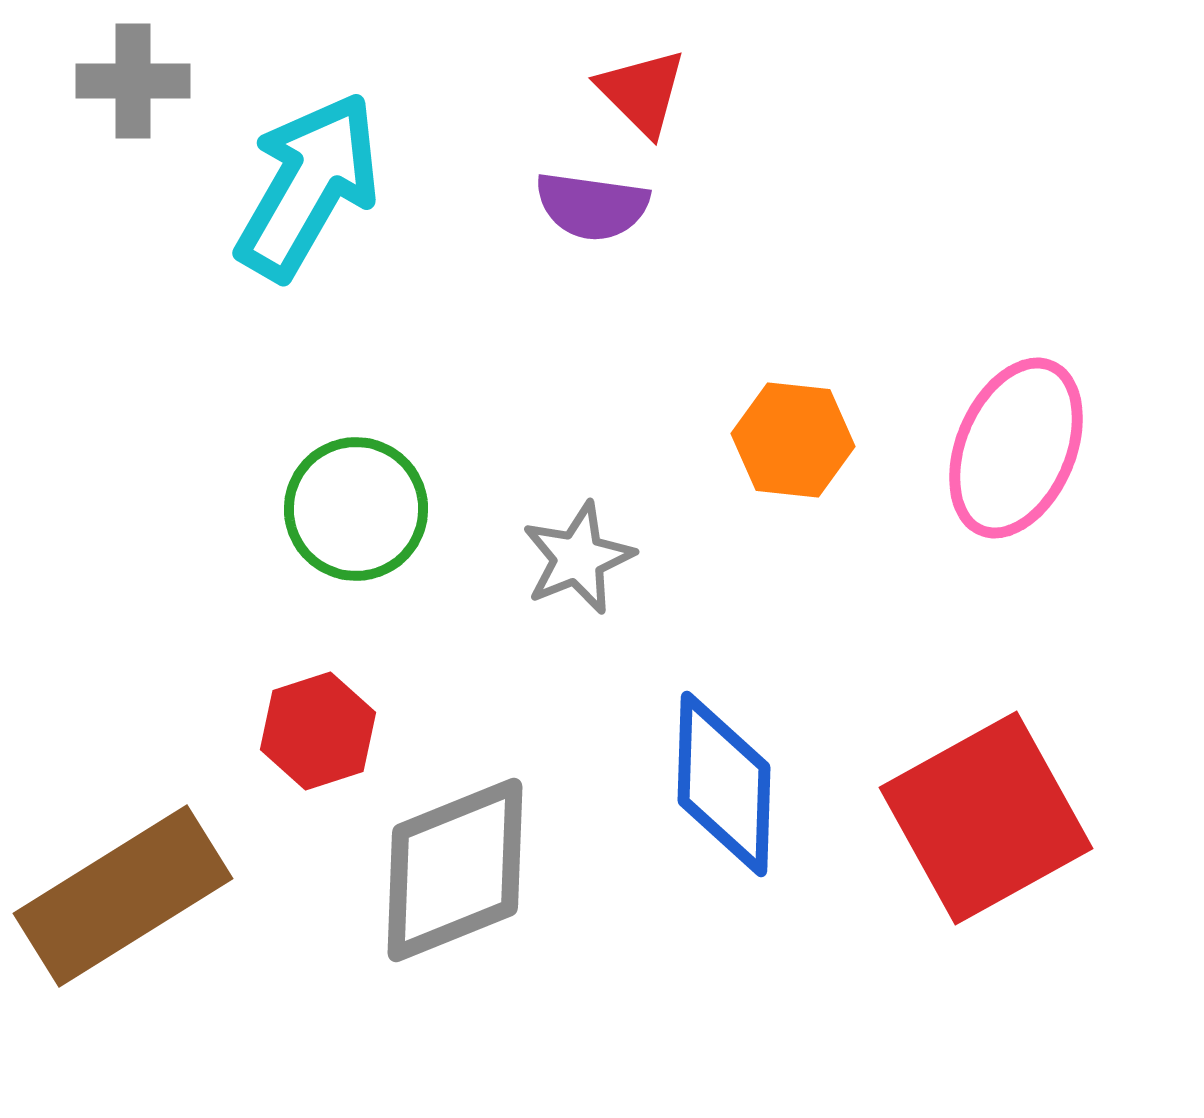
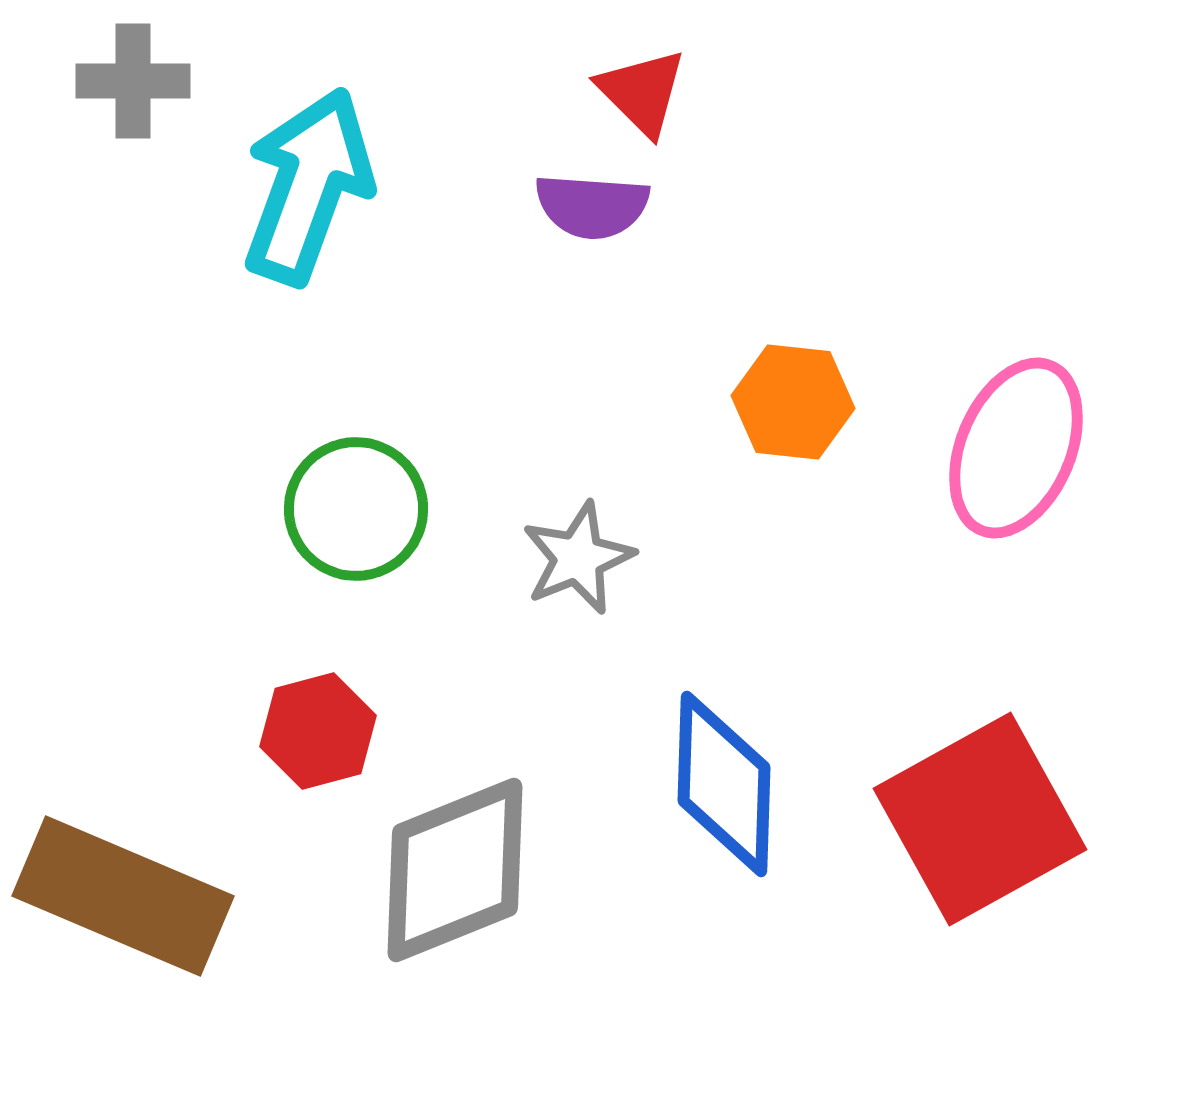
cyan arrow: rotated 10 degrees counterclockwise
purple semicircle: rotated 4 degrees counterclockwise
orange hexagon: moved 38 px up
red hexagon: rotated 3 degrees clockwise
red square: moved 6 px left, 1 px down
brown rectangle: rotated 55 degrees clockwise
